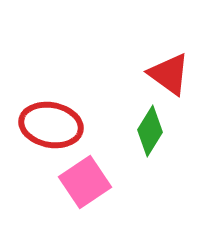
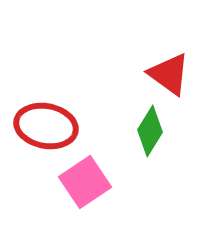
red ellipse: moved 5 px left, 1 px down
